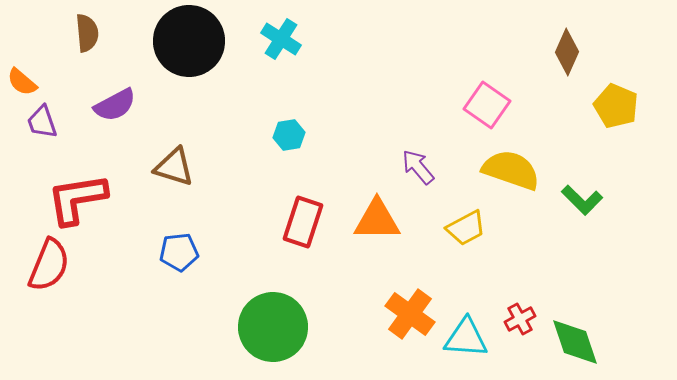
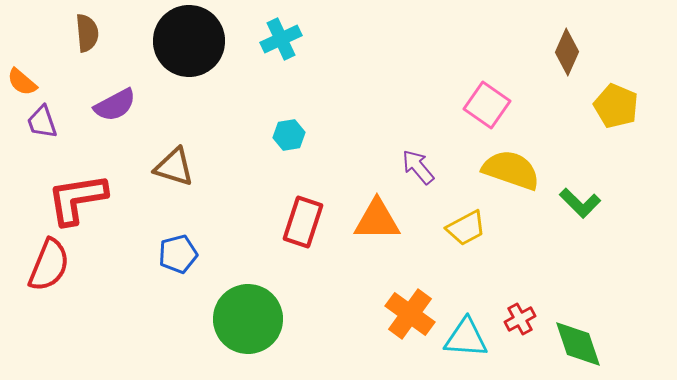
cyan cross: rotated 33 degrees clockwise
green L-shape: moved 2 px left, 3 px down
blue pentagon: moved 1 px left, 2 px down; rotated 9 degrees counterclockwise
green circle: moved 25 px left, 8 px up
green diamond: moved 3 px right, 2 px down
